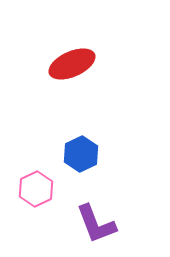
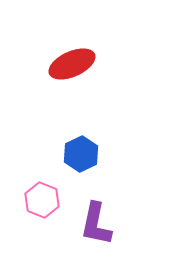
pink hexagon: moved 6 px right, 11 px down; rotated 12 degrees counterclockwise
purple L-shape: rotated 33 degrees clockwise
